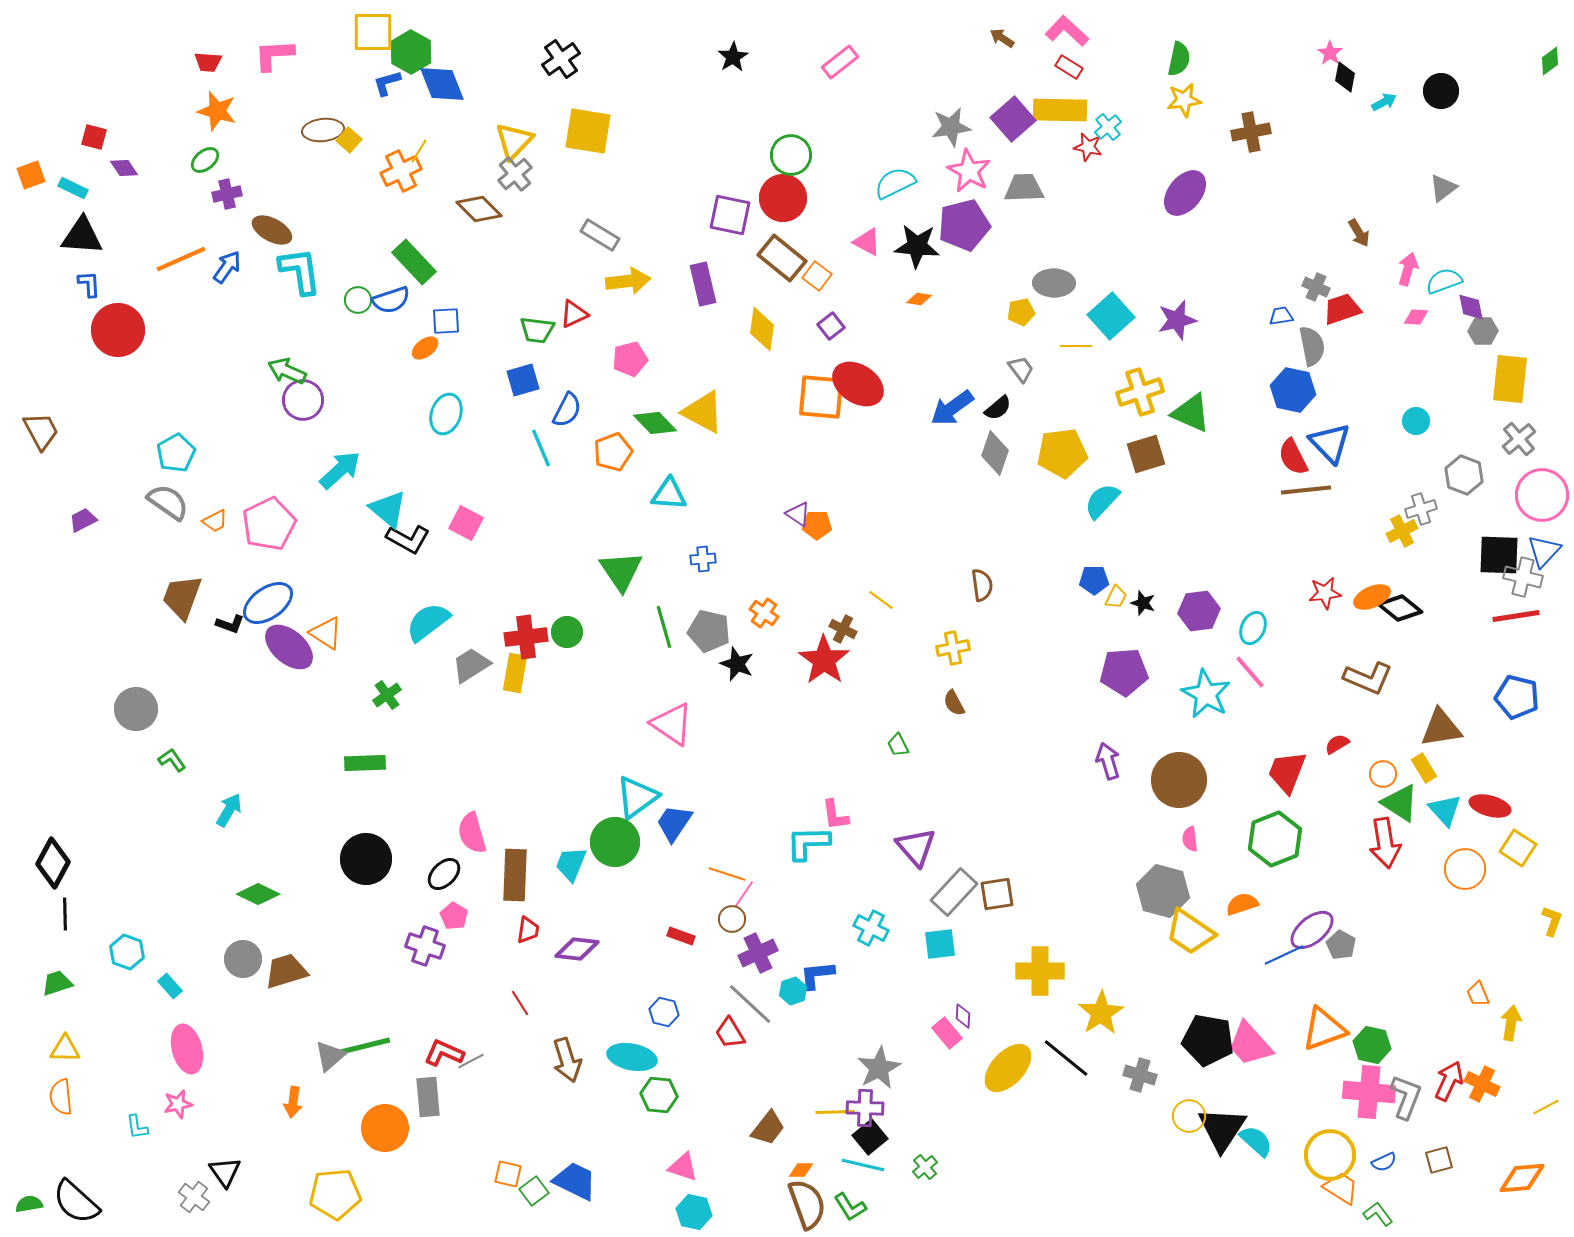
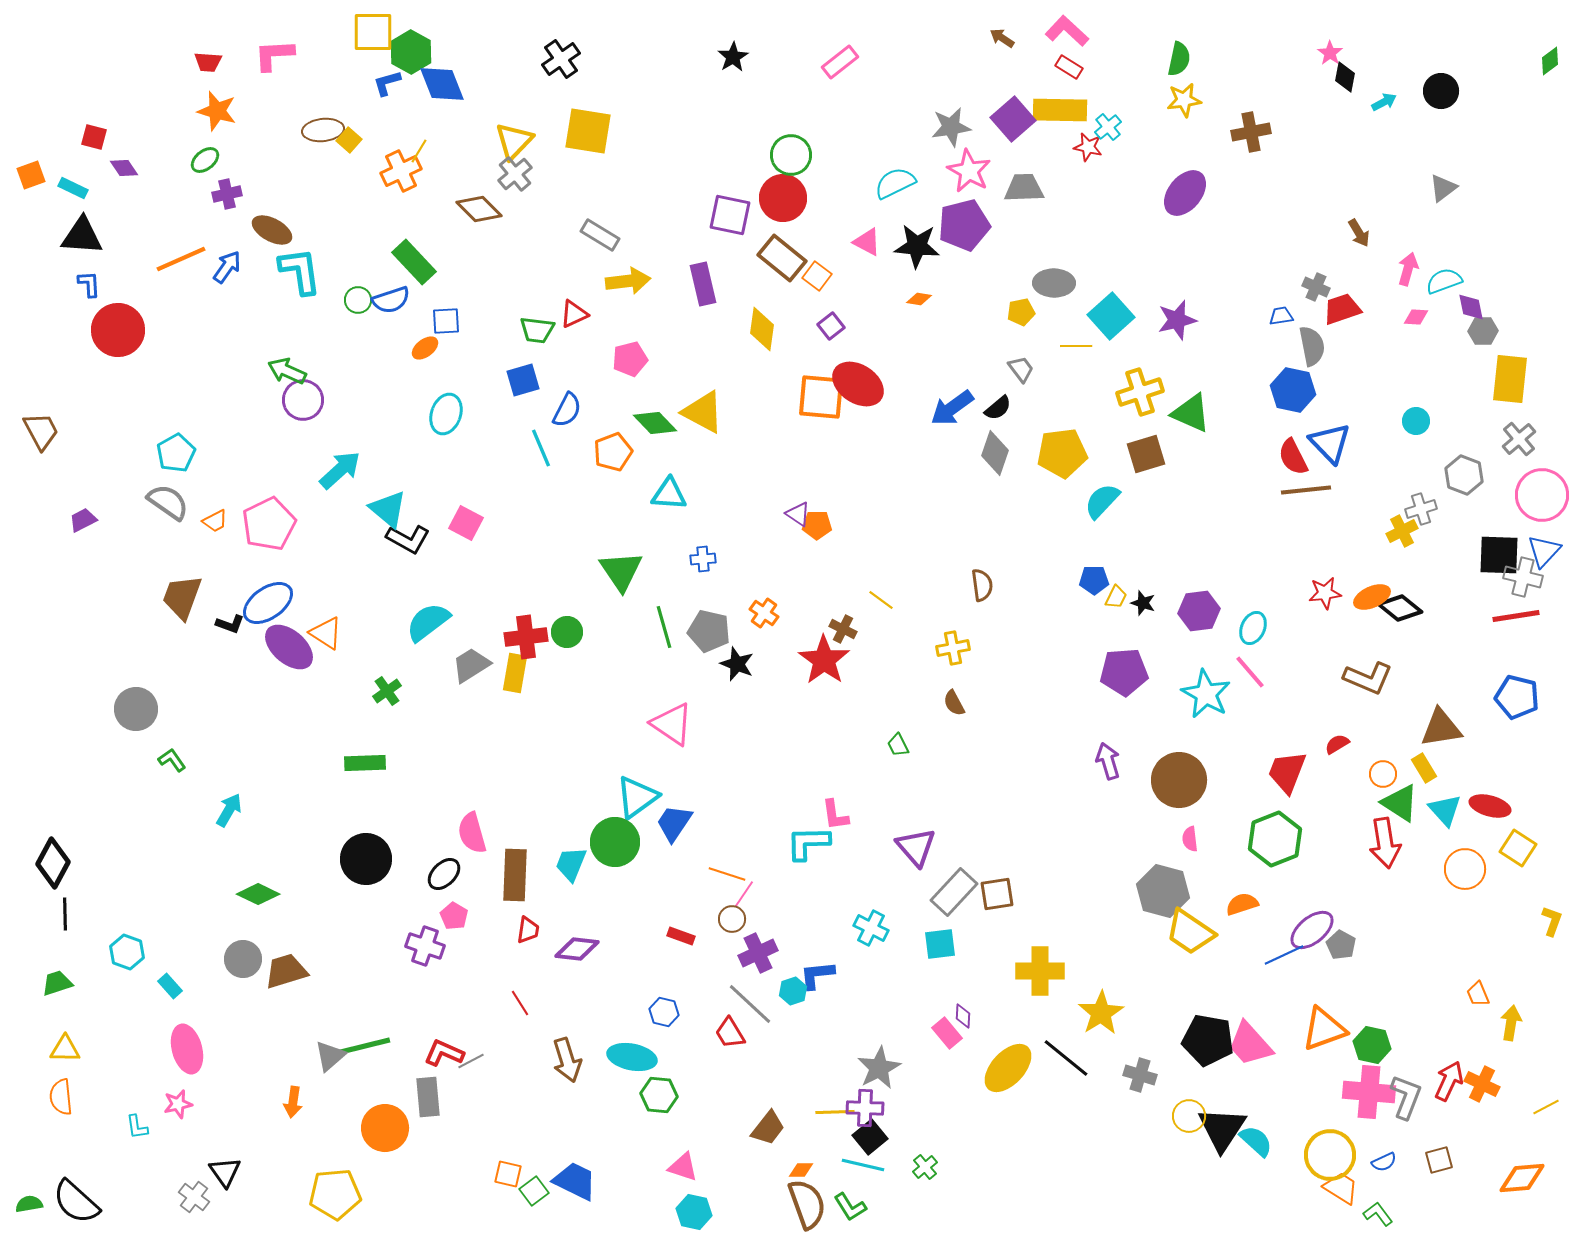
green cross at (387, 695): moved 4 px up
